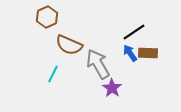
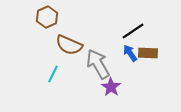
black line: moved 1 px left, 1 px up
purple star: moved 1 px left, 1 px up
